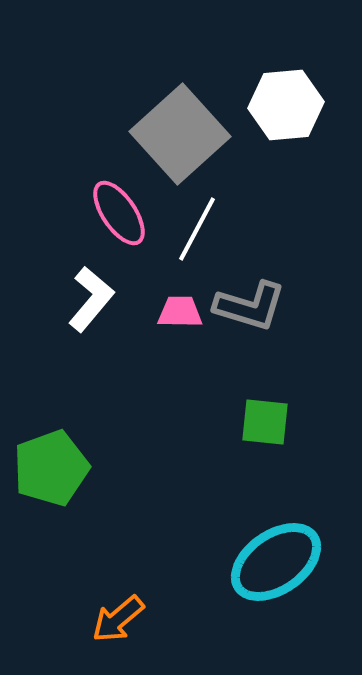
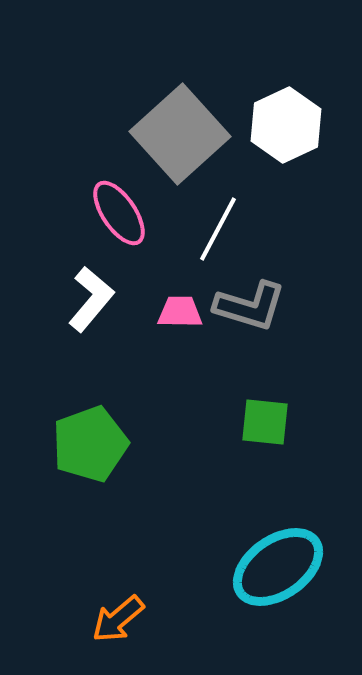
white hexagon: moved 20 px down; rotated 20 degrees counterclockwise
white line: moved 21 px right
green pentagon: moved 39 px right, 24 px up
cyan ellipse: moved 2 px right, 5 px down
